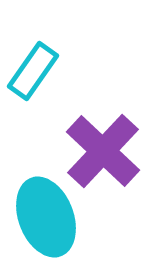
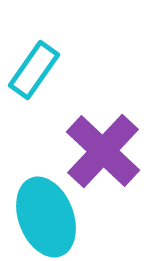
cyan rectangle: moved 1 px right, 1 px up
